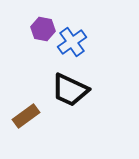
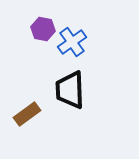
black trapezoid: rotated 63 degrees clockwise
brown rectangle: moved 1 px right, 2 px up
